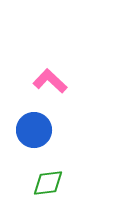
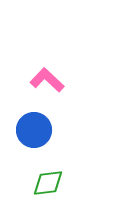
pink L-shape: moved 3 px left, 1 px up
